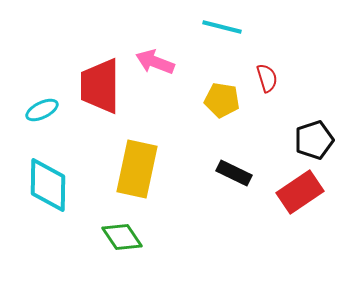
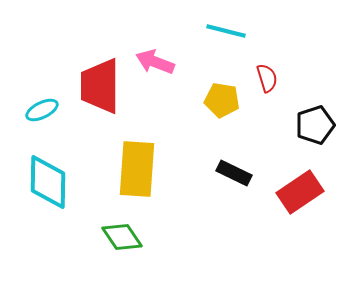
cyan line: moved 4 px right, 4 px down
black pentagon: moved 1 px right, 15 px up
yellow rectangle: rotated 8 degrees counterclockwise
cyan diamond: moved 3 px up
